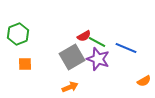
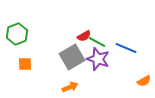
green hexagon: moved 1 px left
